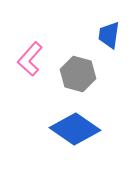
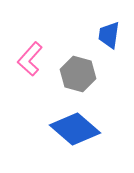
blue diamond: rotated 6 degrees clockwise
